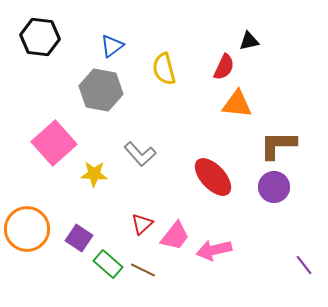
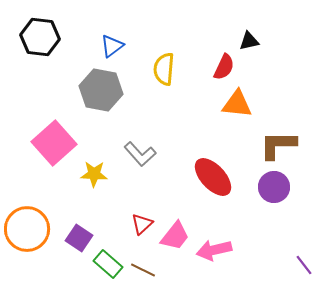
yellow semicircle: rotated 20 degrees clockwise
